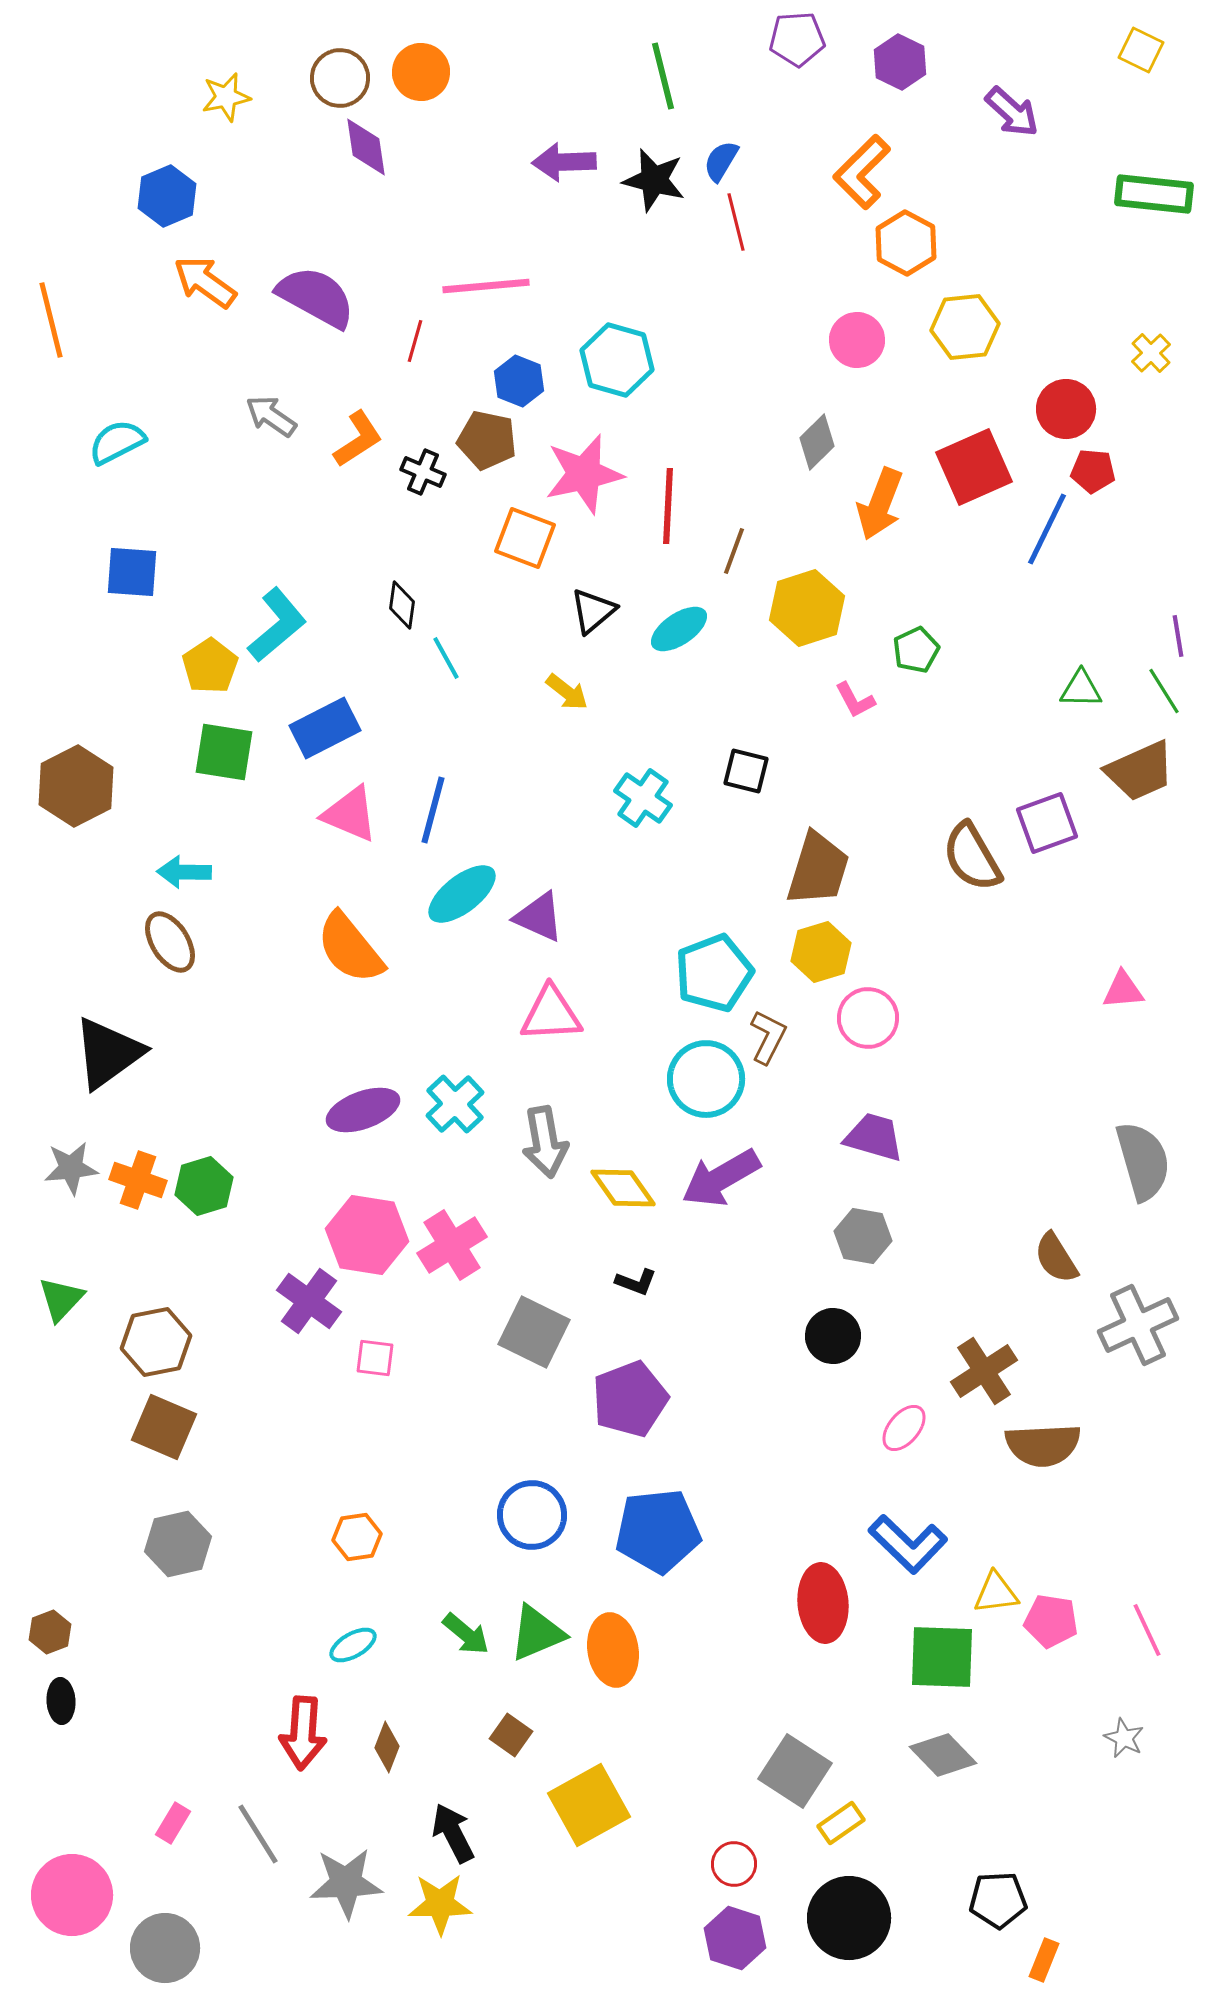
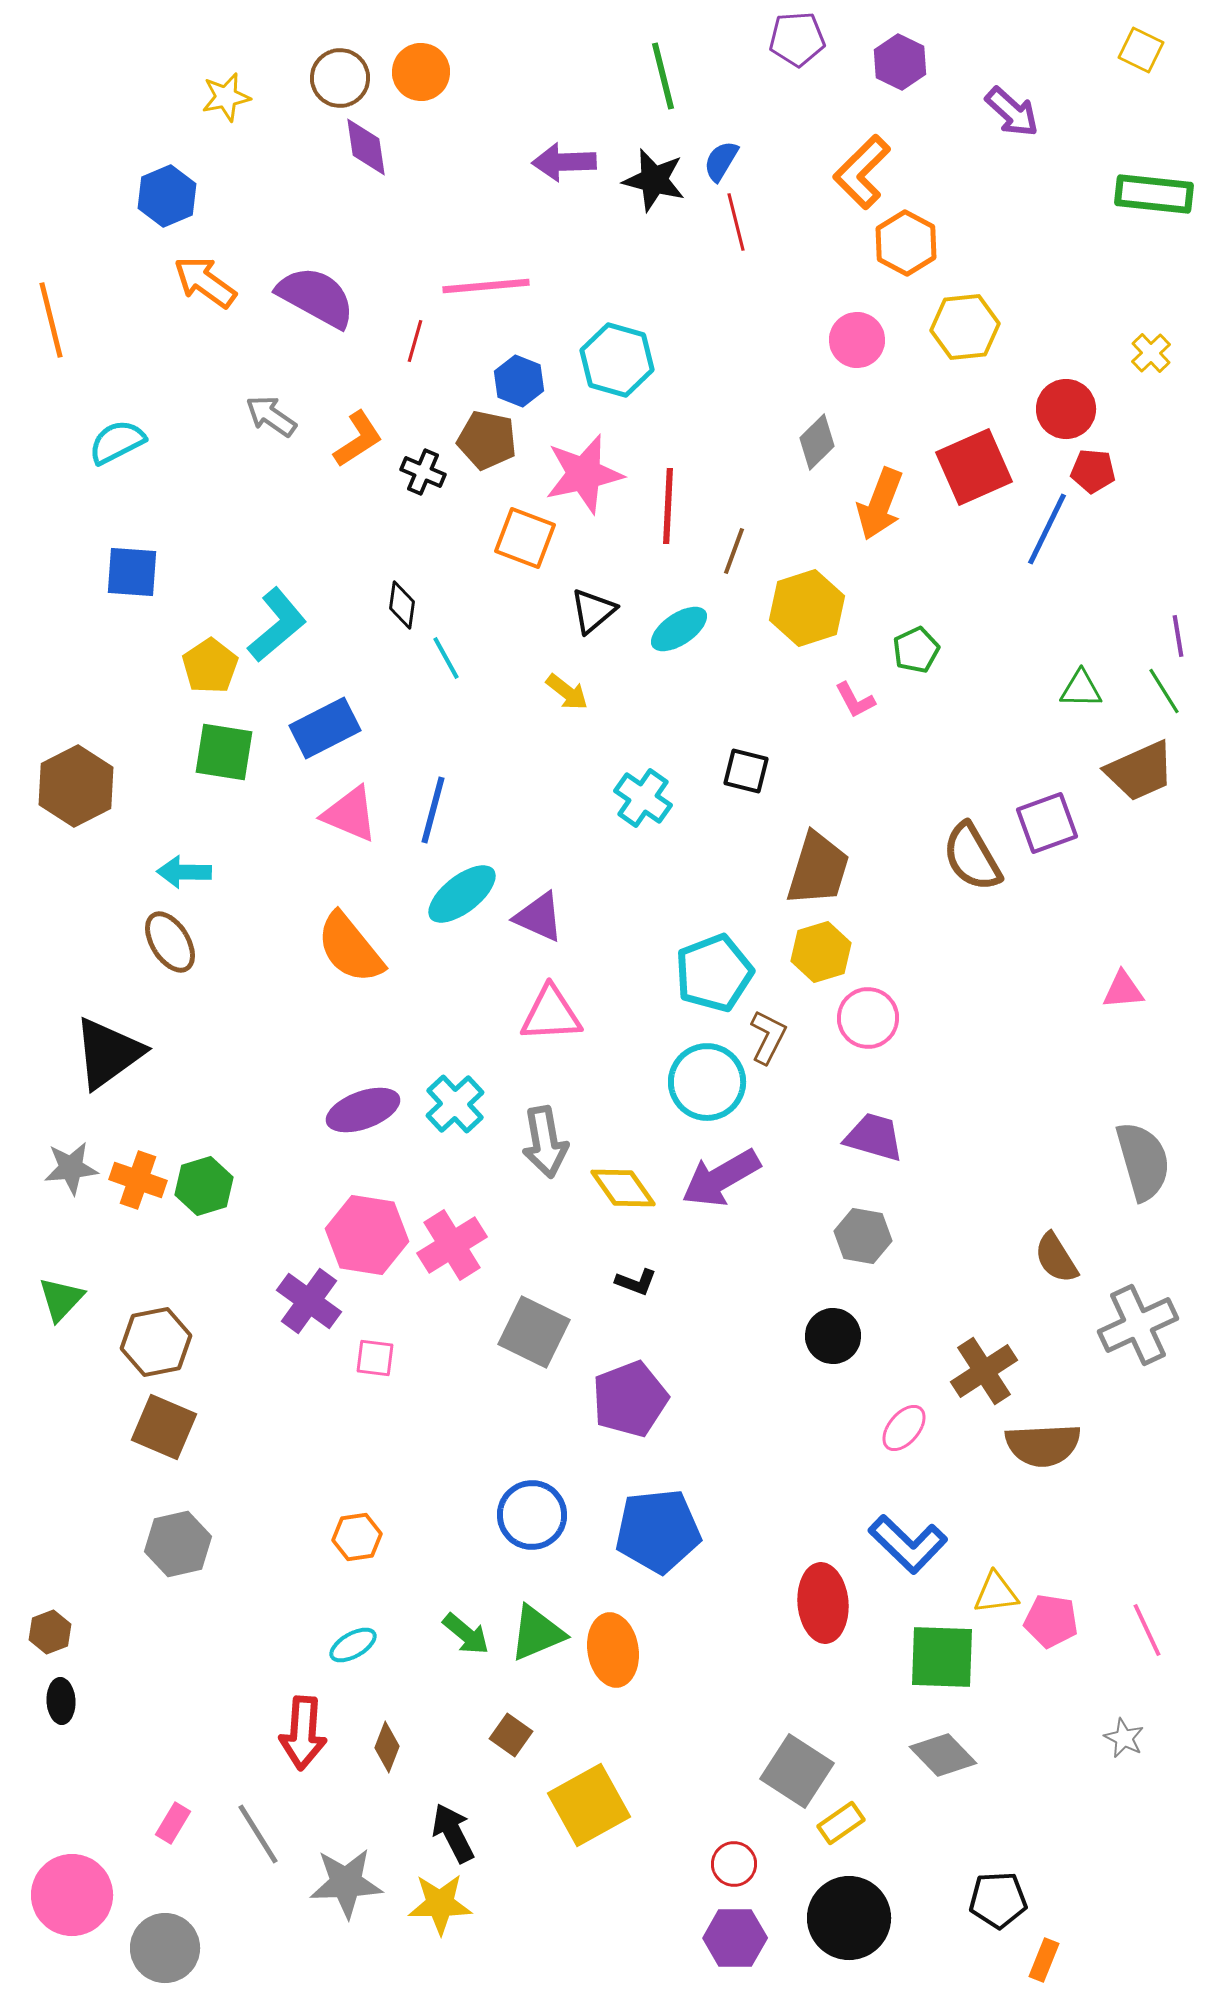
cyan circle at (706, 1079): moved 1 px right, 3 px down
gray square at (795, 1771): moved 2 px right
purple hexagon at (735, 1938): rotated 18 degrees counterclockwise
